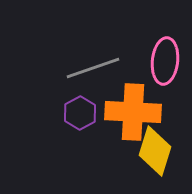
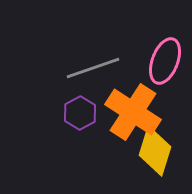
pink ellipse: rotated 15 degrees clockwise
orange cross: rotated 30 degrees clockwise
